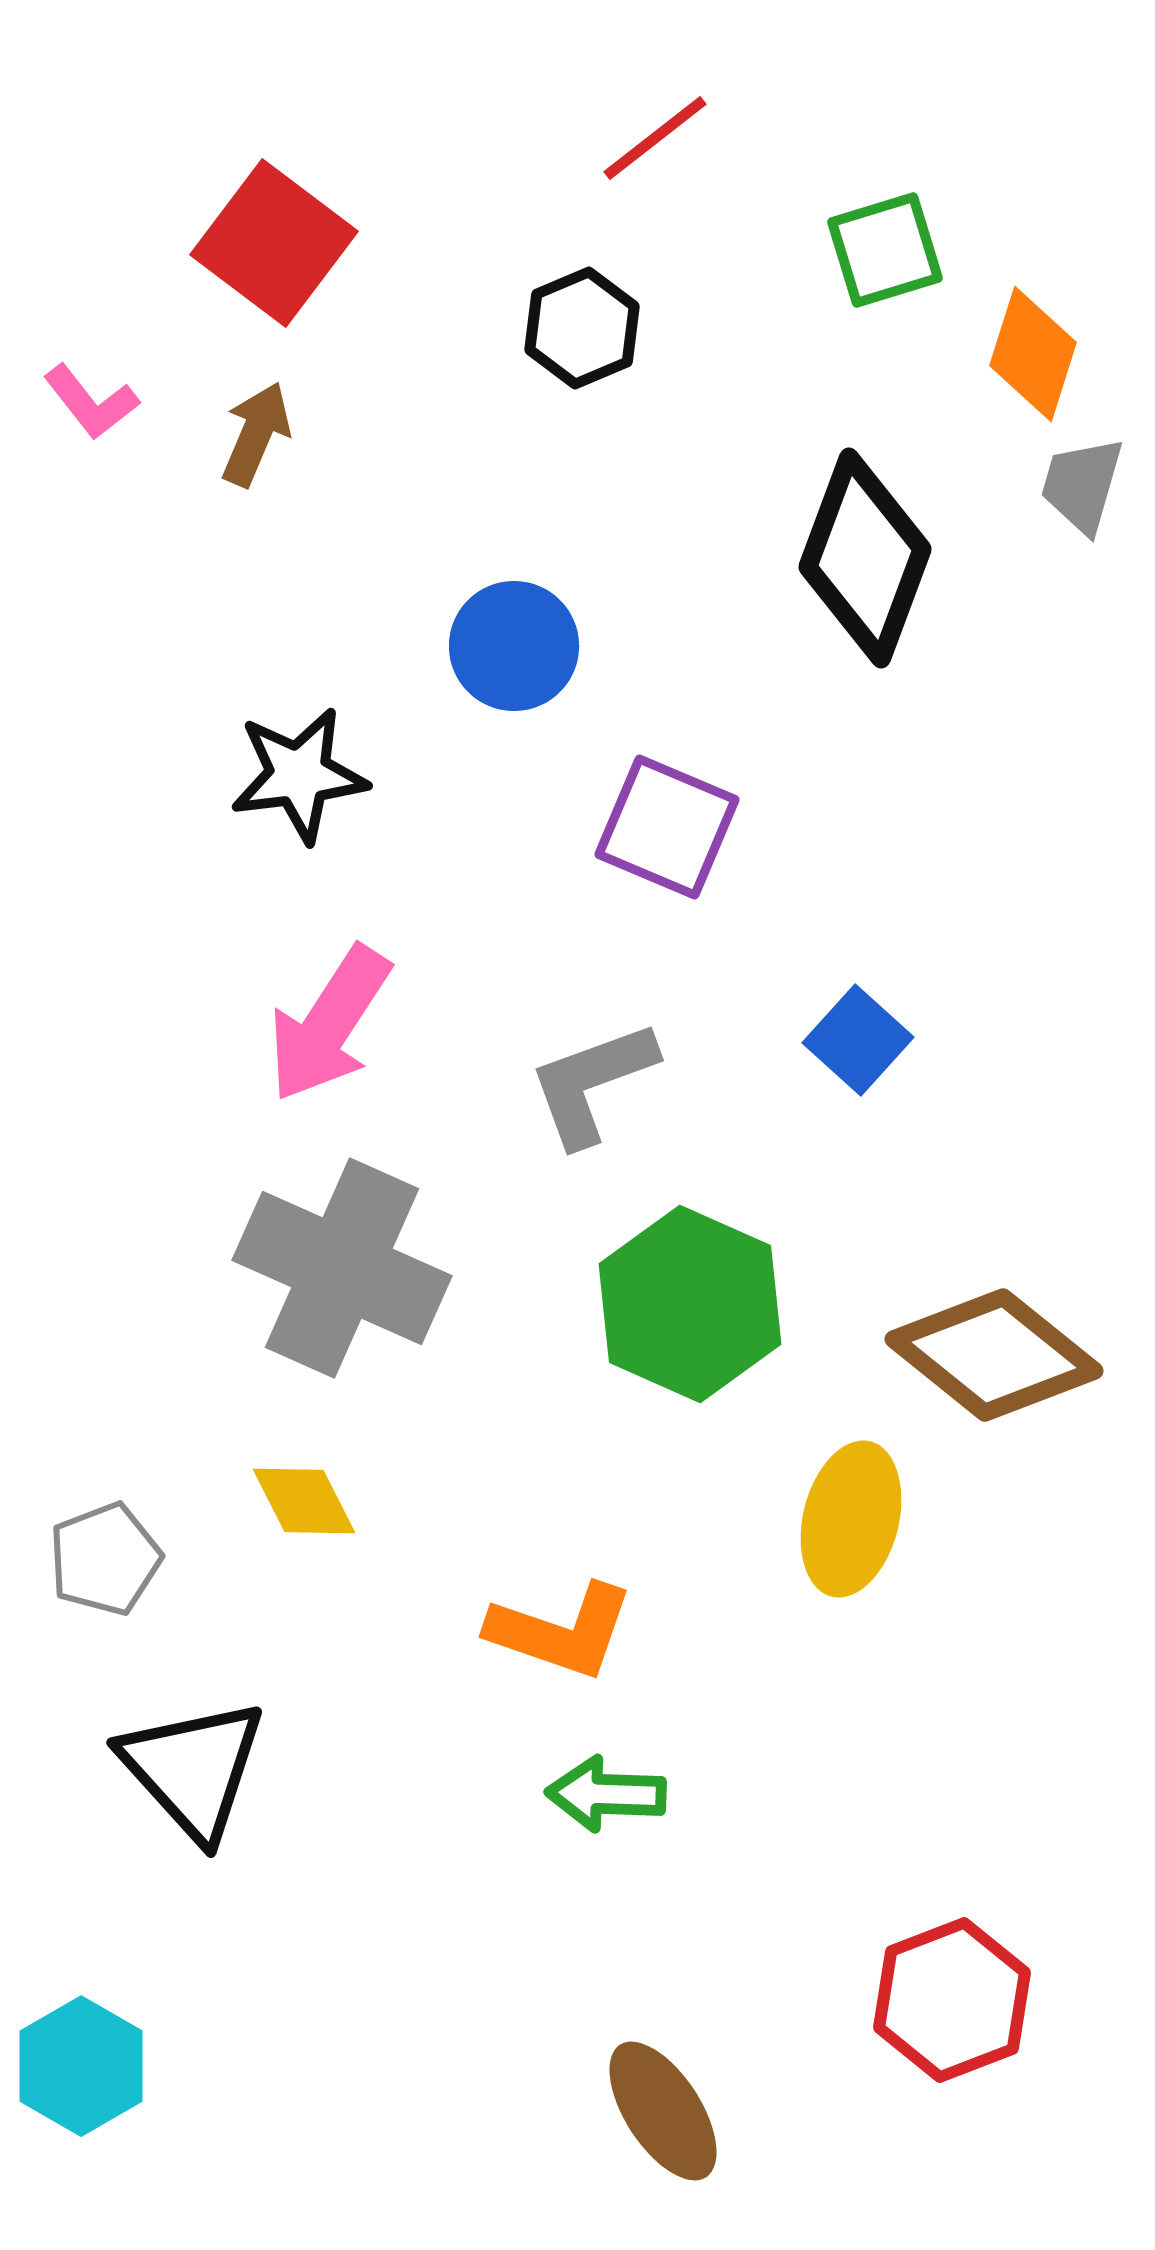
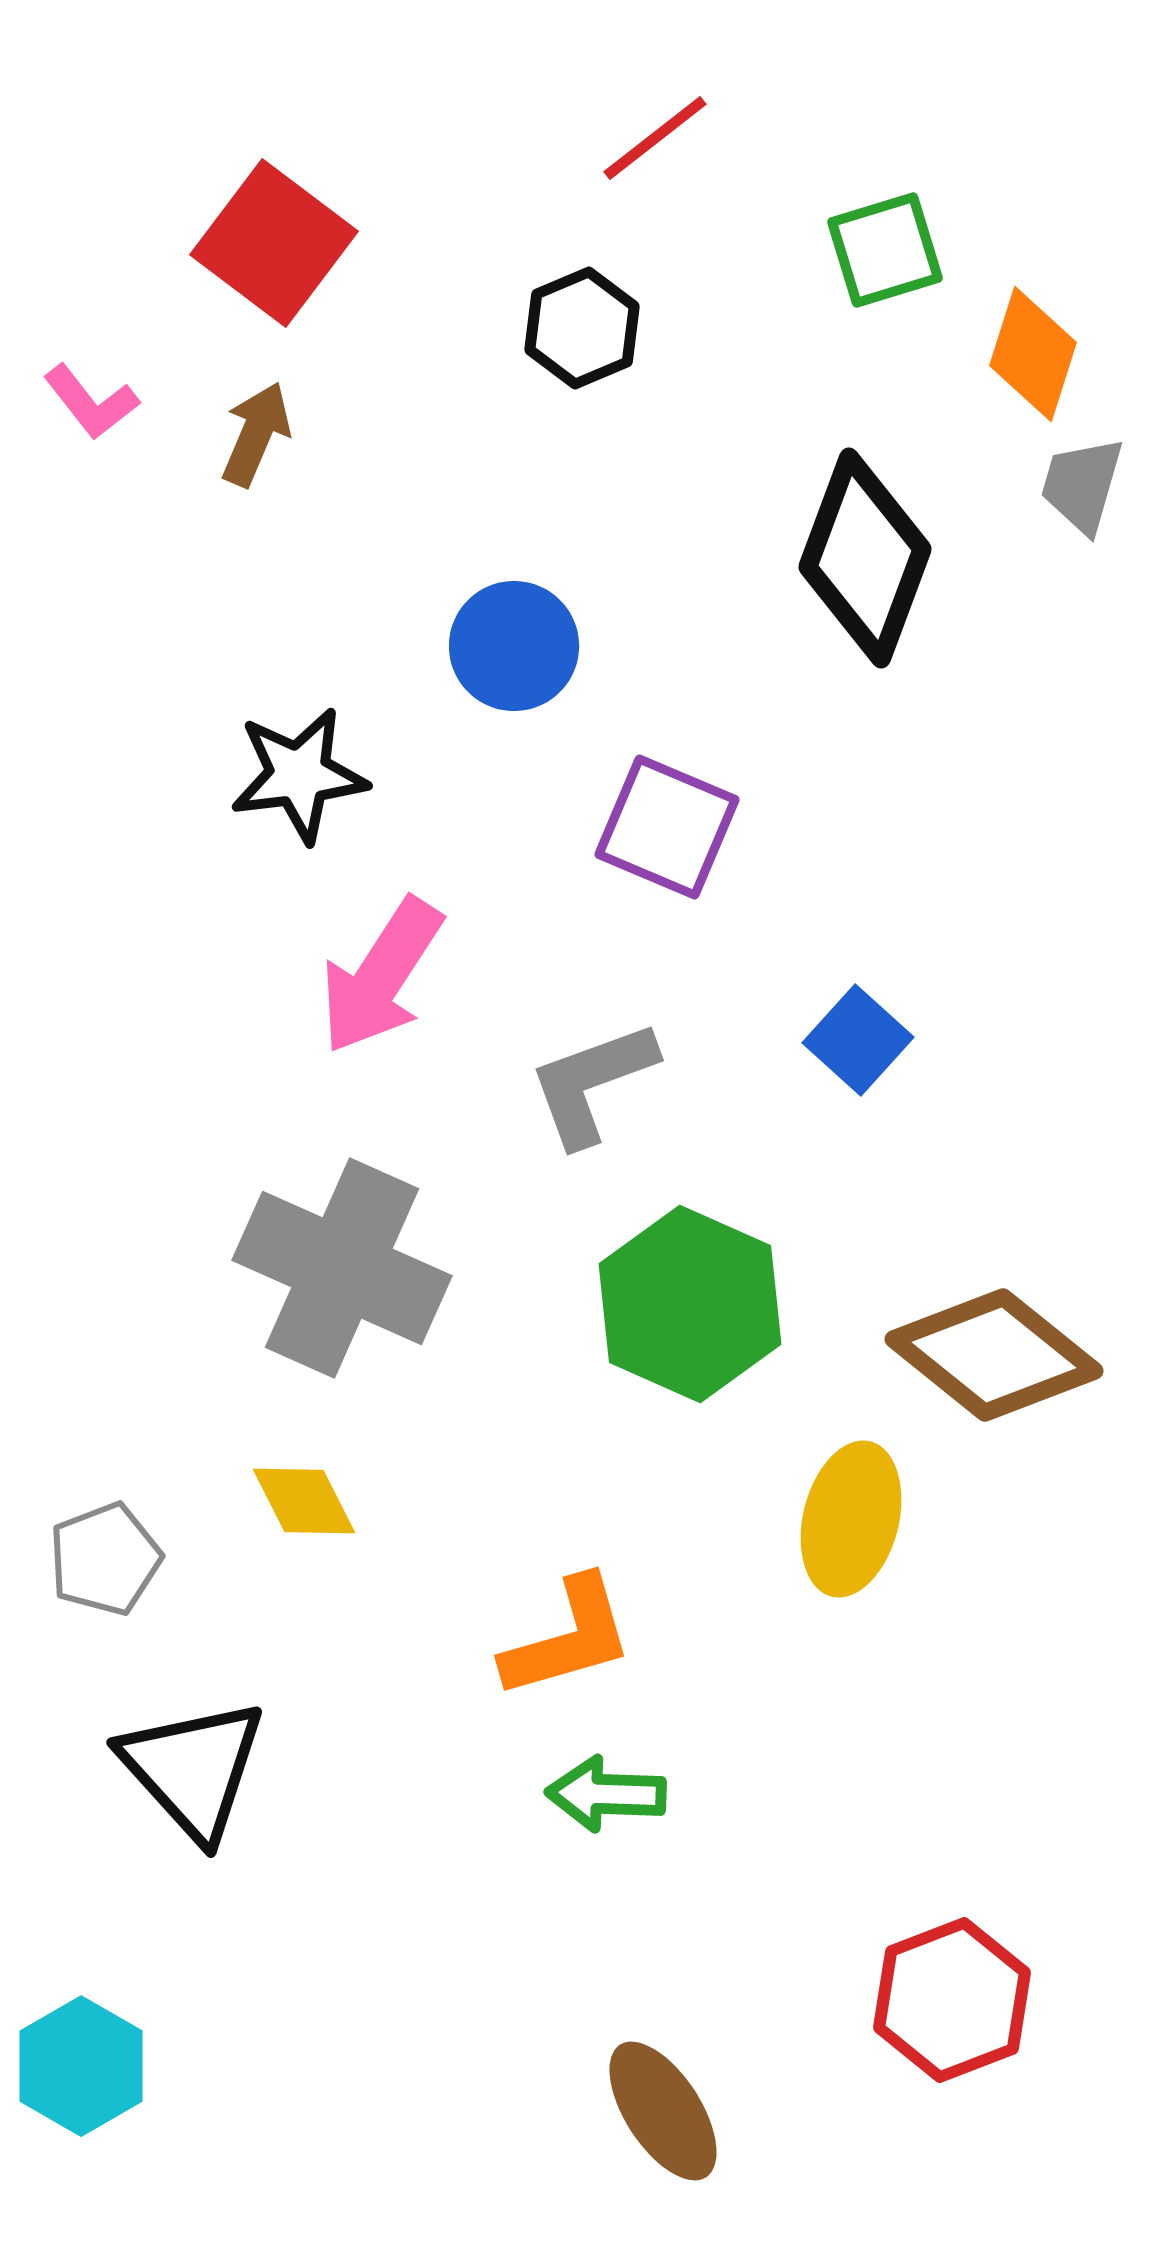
pink arrow: moved 52 px right, 48 px up
orange L-shape: moved 7 px right, 7 px down; rotated 35 degrees counterclockwise
